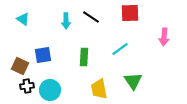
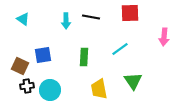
black line: rotated 24 degrees counterclockwise
